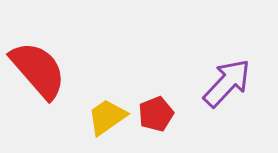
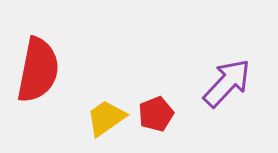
red semicircle: rotated 52 degrees clockwise
yellow trapezoid: moved 1 px left, 1 px down
